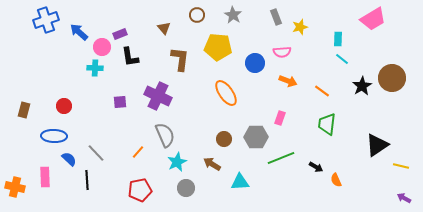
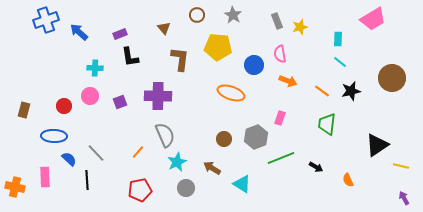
gray rectangle at (276, 17): moved 1 px right, 4 px down
pink circle at (102, 47): moved 12 px left, 49 px down
pink semicircle at (282, 52): moved 2 px left, 2 px down; rotated 84 degrees clockwise
cyan line at (342, 59): moved 2 px left, 3 px down
blue circle at (255, 63): moved 1 px left, 2 px down
black star at (362, 86): moved 11 px left, 5 px down; rotated 18 degrees clockwise
orange ellipse at (226, 93): moved 5 px right; rotated 36 degrees counterclockwise
purple cross at (158, 96): rotated 24 degrees counterclockwise
purple square at (120, 102): rotated 16 degrees counterclockwise
gray hexagon at (256, 137): rotated 20 degrees counterclockwise
brown arrow at (212, 164): moved 4 px down
orange semicircle at (336, 180): moved 12 px right
cyan triangle at (240, 182): moved 2 px right, 2 px down; rotated 36 degrees clockwise
purple arrow at (404, 198): rotated 32 degrees clockwise
